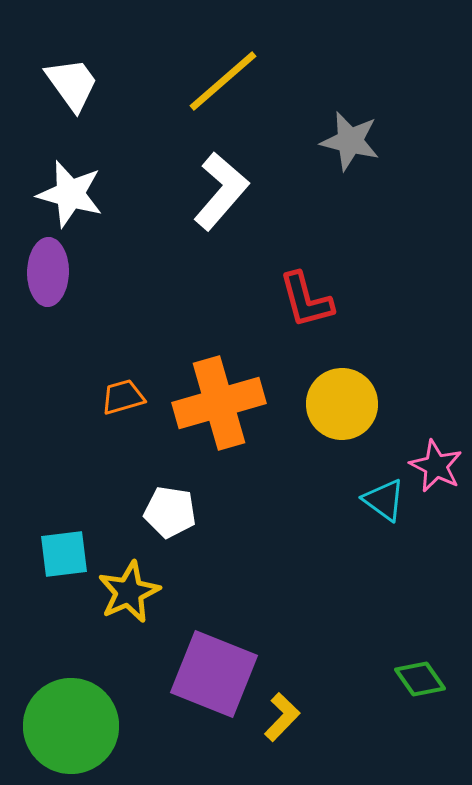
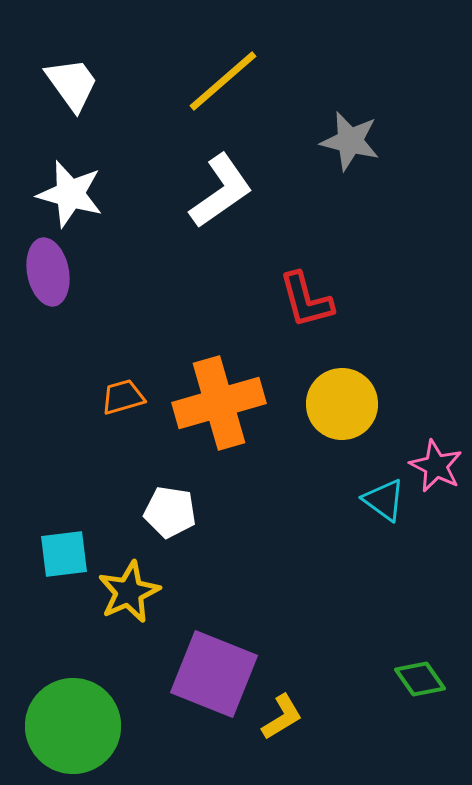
white L-shape: rotated 14 degrees clockwise
purple ellipse: rotated 12 degrees counterclockwise
yellow L-shape: rotated 15 degrees clockwise
green circle: moved 2 px right
